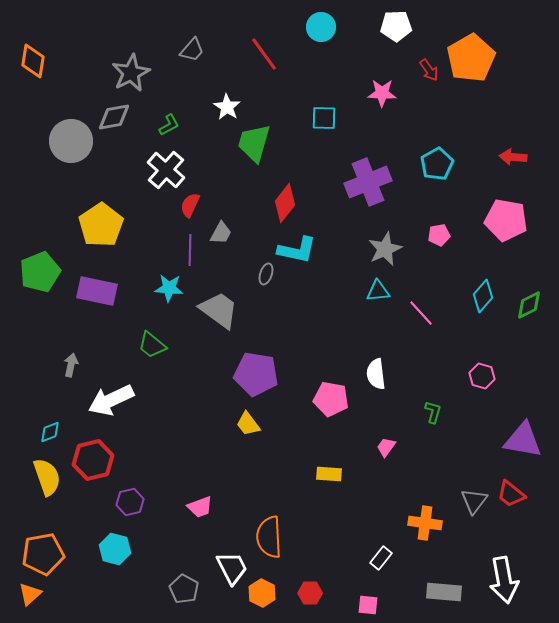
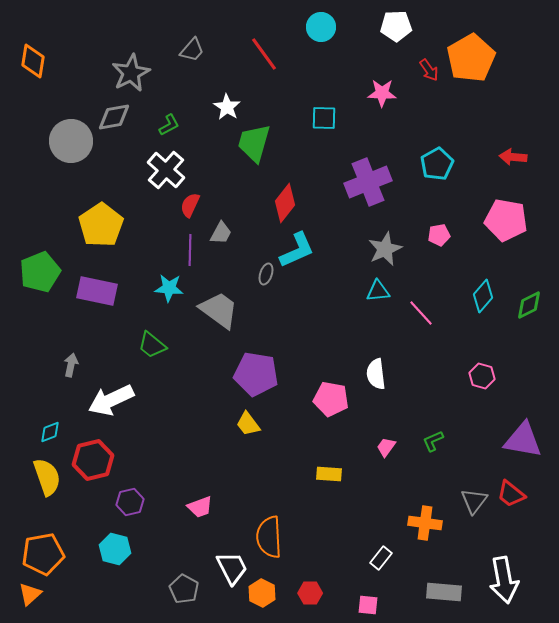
cyan L-shape at (297, 250): rotated 36 degrees counterclockwise
green L-shape at (433, 412): moved 29 px down; rotated 130 degrees counterclockwise
